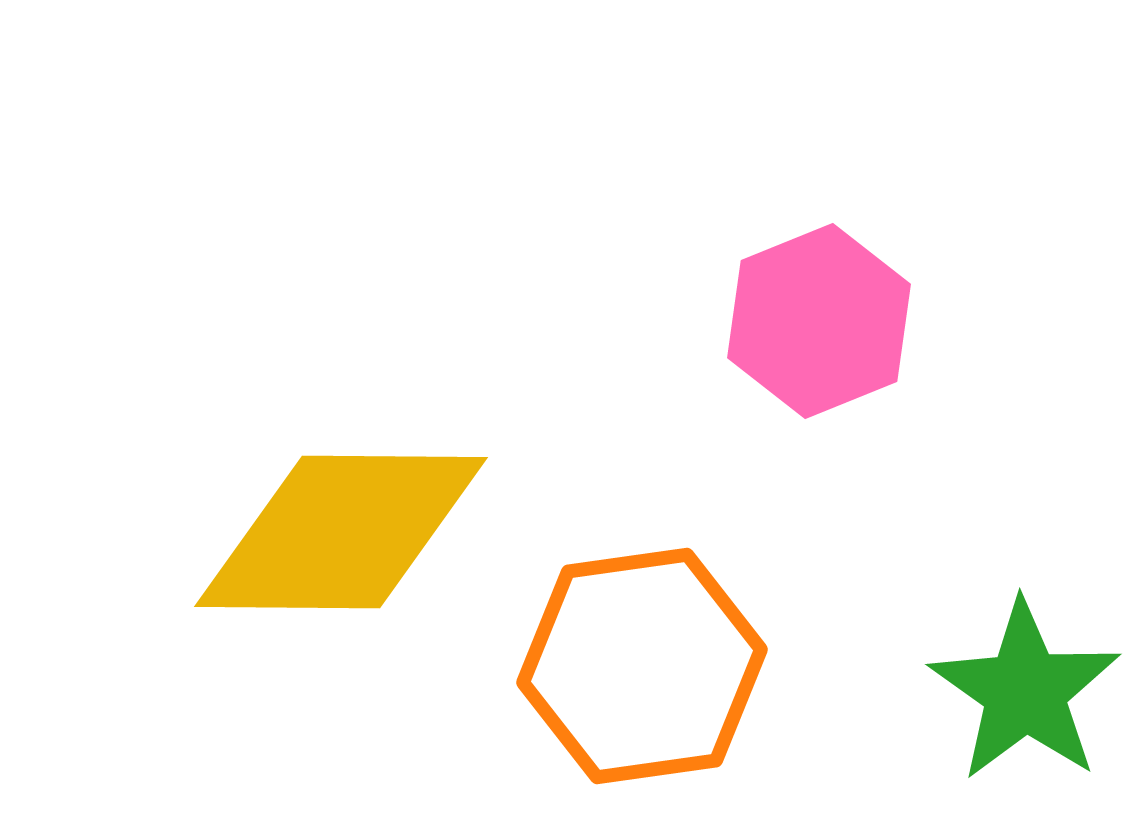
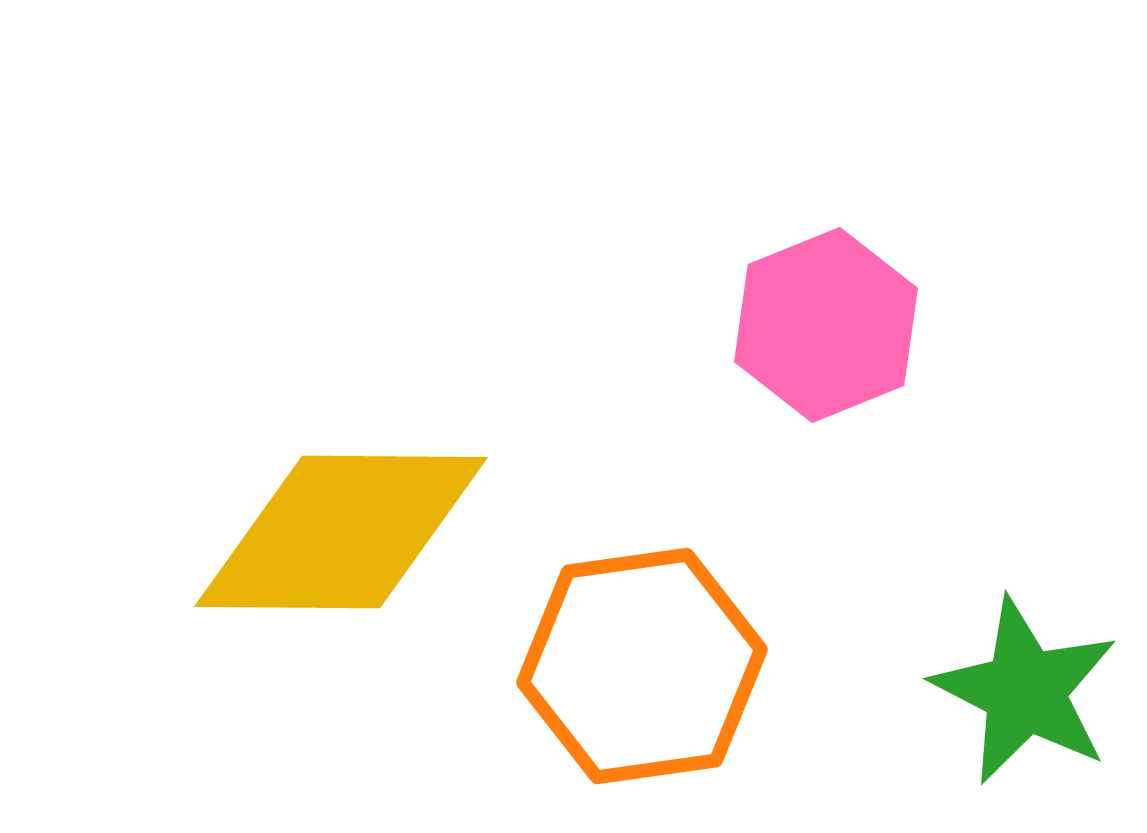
pink hexagon: moved 7 px right, 4 px down
green star: rotated 8 degrees counterclockwise
